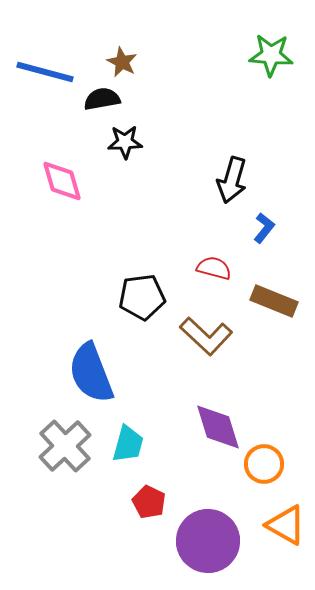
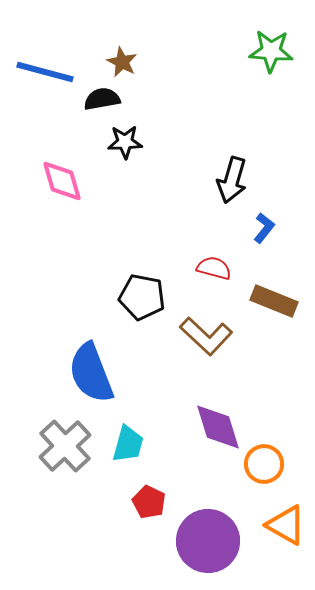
green star: moved 4 px up
black pentagon: rotated 18 degrees clockwise
